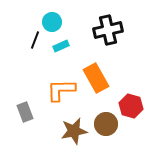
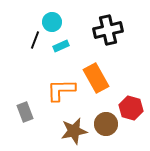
red hexagon: moved 2 px down
